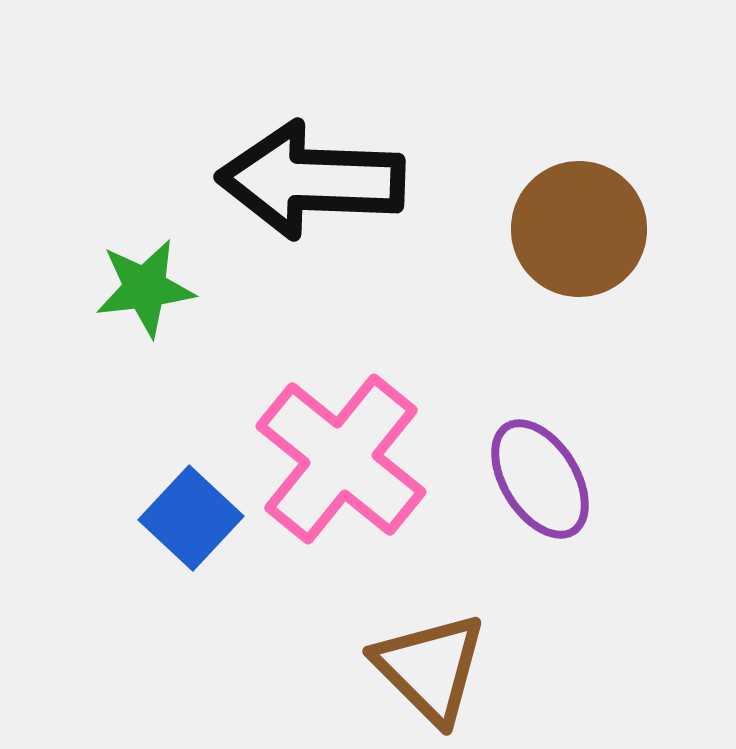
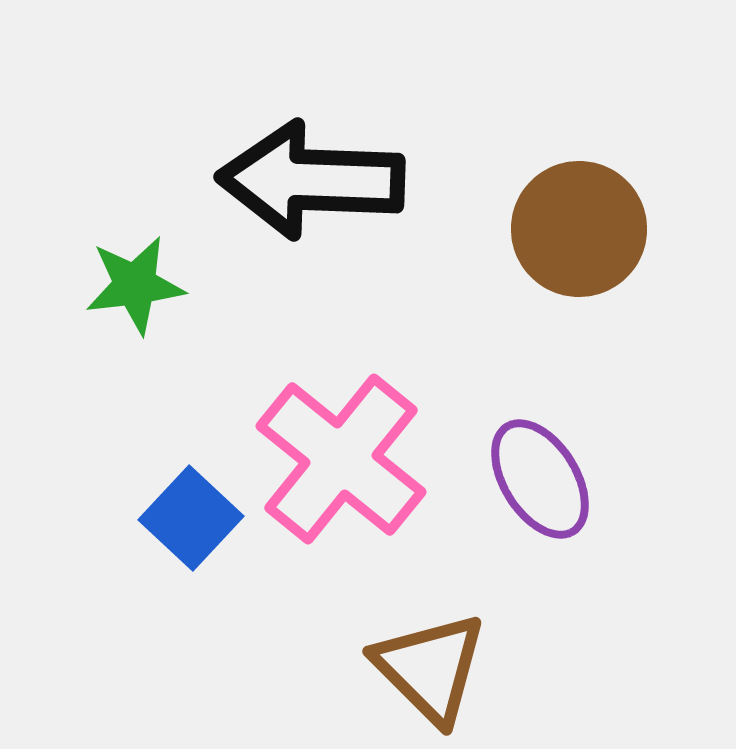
green star: moved 10 px left, 3 px up
